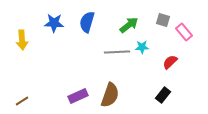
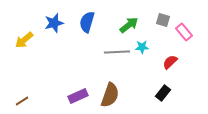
blue star: rotated 18 degrees counterclockwise
yellow arrow: moved 2 px right; rotated 54 degrees clockwise
black rectangle: moved 2 px up
